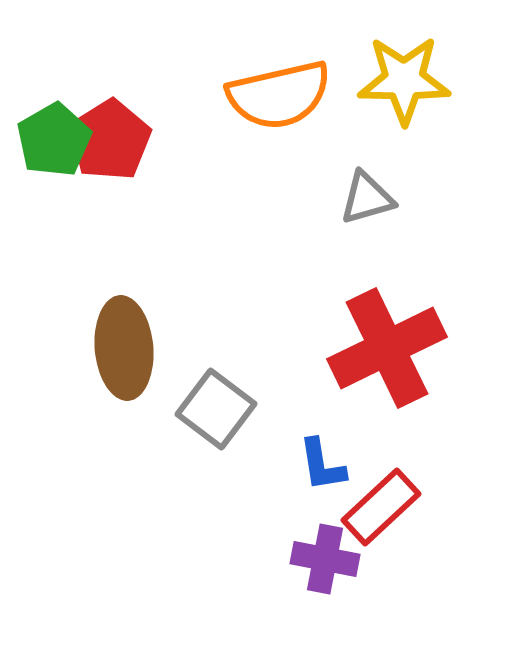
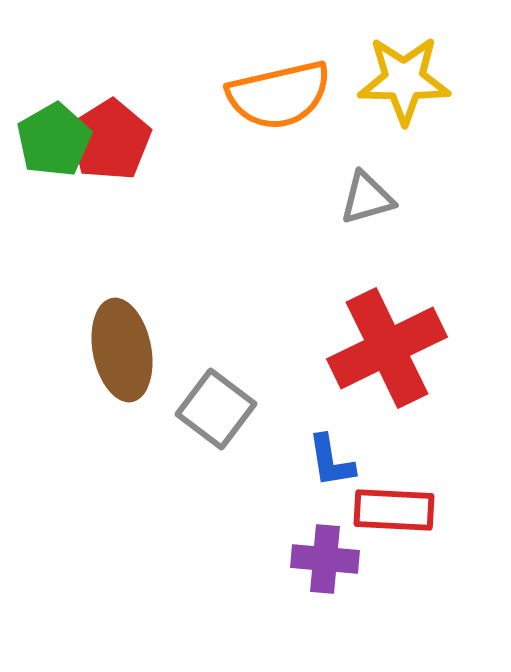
brown ellipse: moved 2 px left, 2 px down; rotated 6 degrees counterclockwise
blue L-shape: moved 9 px right, 4 px up
red rectangle: moved 13 px right, 3 px down; rotated 46 degrees clockwise
purple cross: rotated 6 degrees counterclockwise
